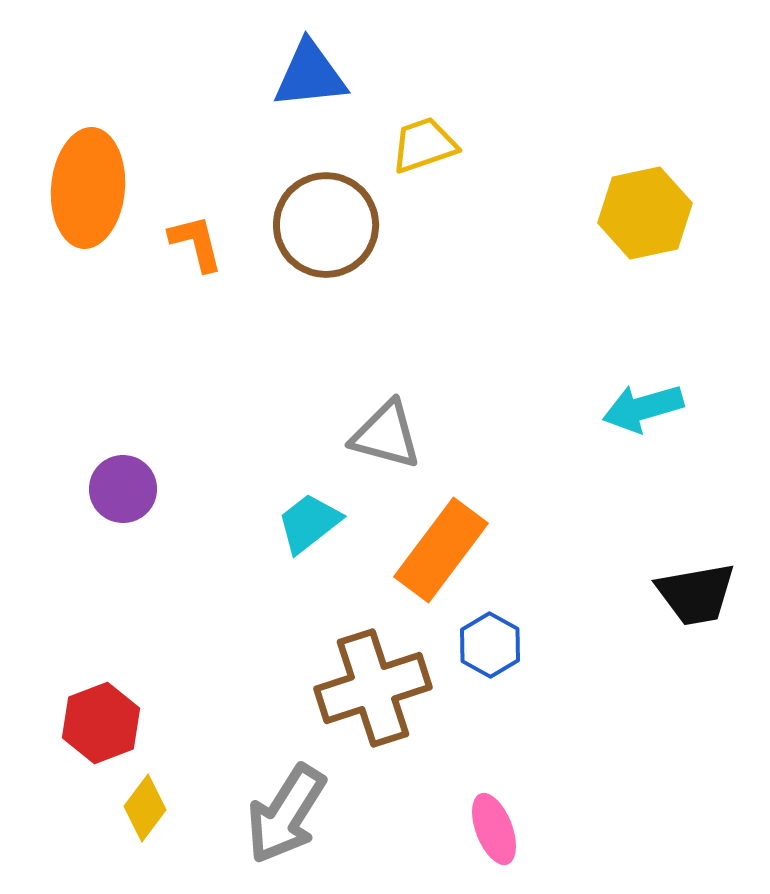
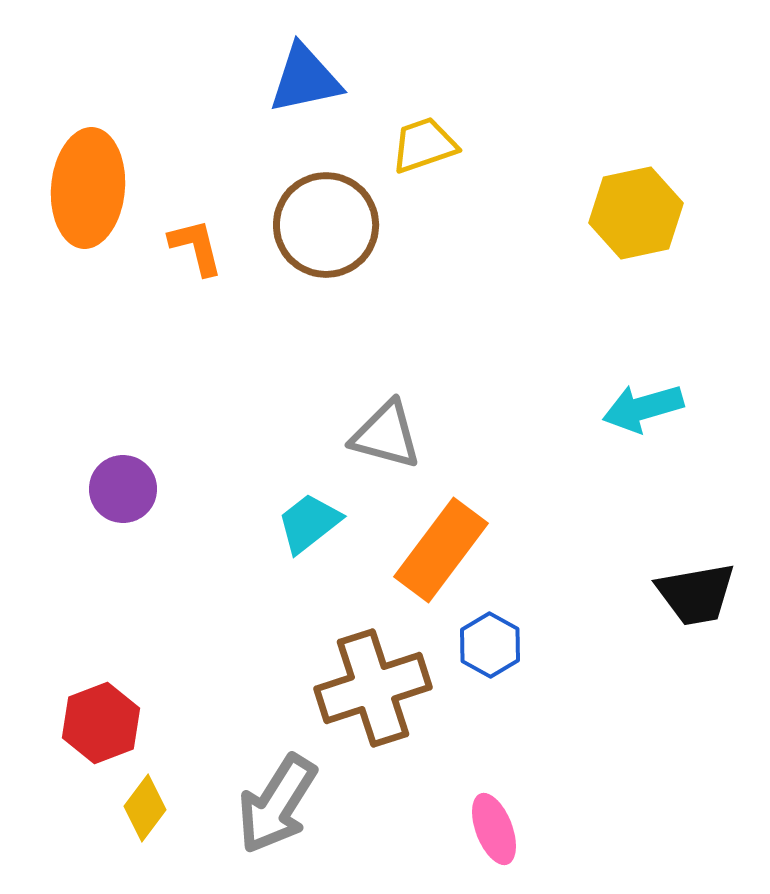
blue triangle: moved 5 px left, 4 px down; rotated 6 degrees counterclockwise
yellow hexagon: moved 9 px left
orange L-shape: moved 4 px down
gray arrow: moved 9 px left, 10 px up
